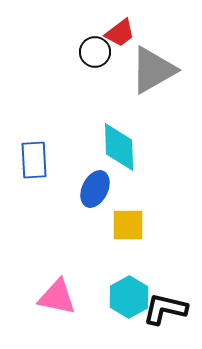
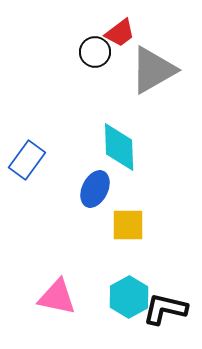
blue rectangle: moved 7 px left; rotated 39 degrees clockwise
